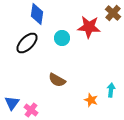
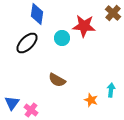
red star: moved 5 px left, 1 px up
